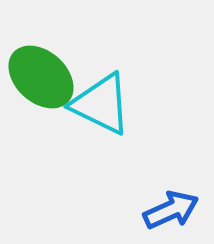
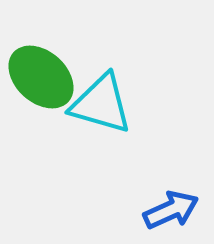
cyan triangle: rotated 10 degrees counterclockwise
